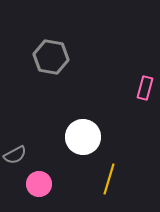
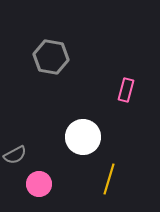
pink rectangle: moved 19 px left, 2 px down
